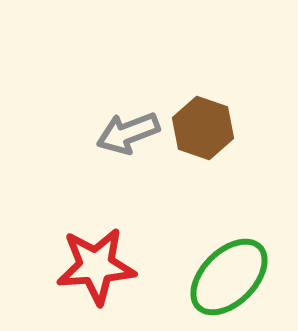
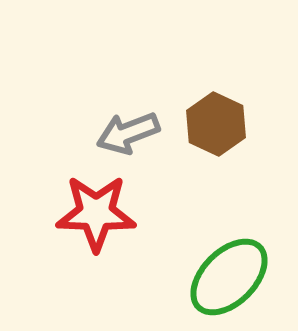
brown hexagon: moved 13 px right, 4 px up; rotated 6 degrees clockwise
red star: moved 53 px up; rotated 6 degrees clockwise
